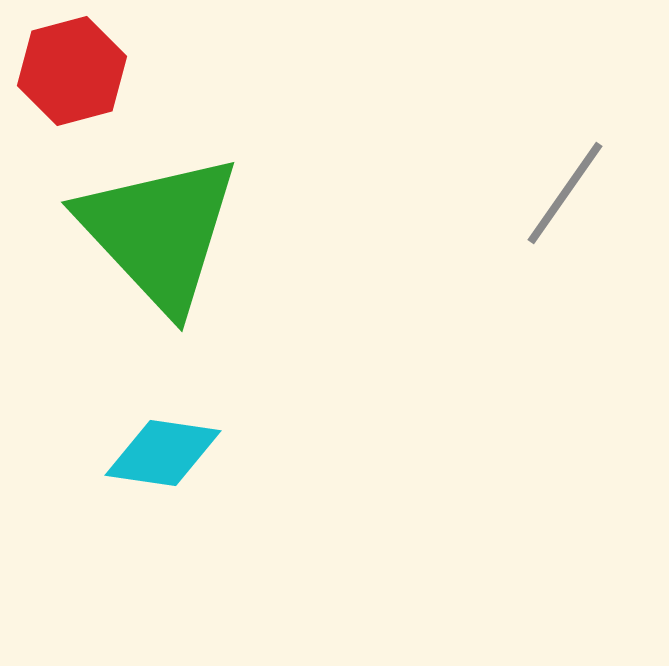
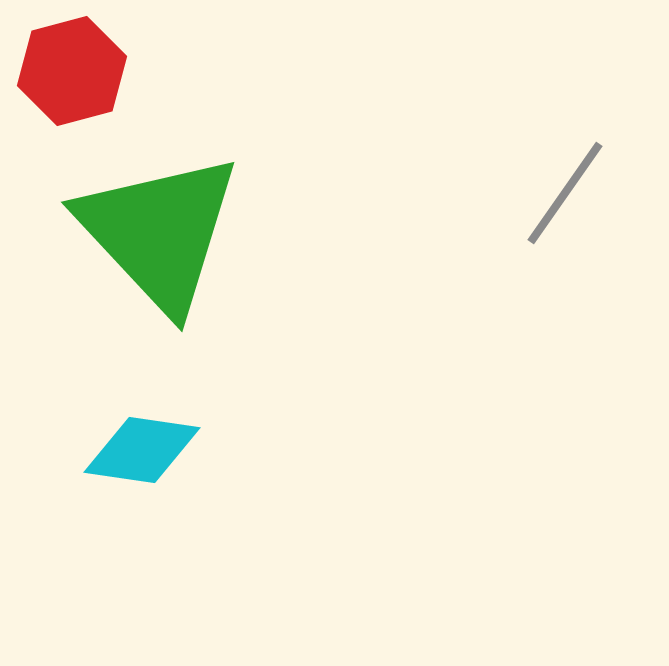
cyan diamond: moved 21 px left, 3 px up
